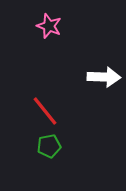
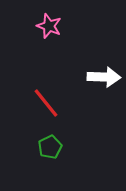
red line: moved 1 px right, 8 px up
green pentagon: moved 1 px right, 1 px down; rotated 15 degrees counterclockwise
